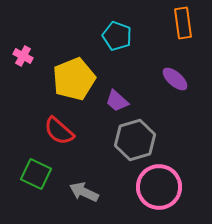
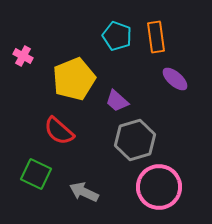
orange rectangle: moved 27 px left, 14 px down
